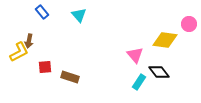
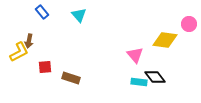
black diamond: moved 4 px left, 5 px down
brown rectangle: moved 1 px right, 1 px down
cyan rectangle: rotated 63 degrees clockwise
